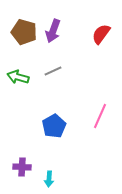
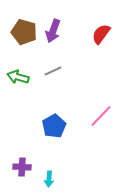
pink line: moved 1 px right; rotated 20 degrees clockwise
